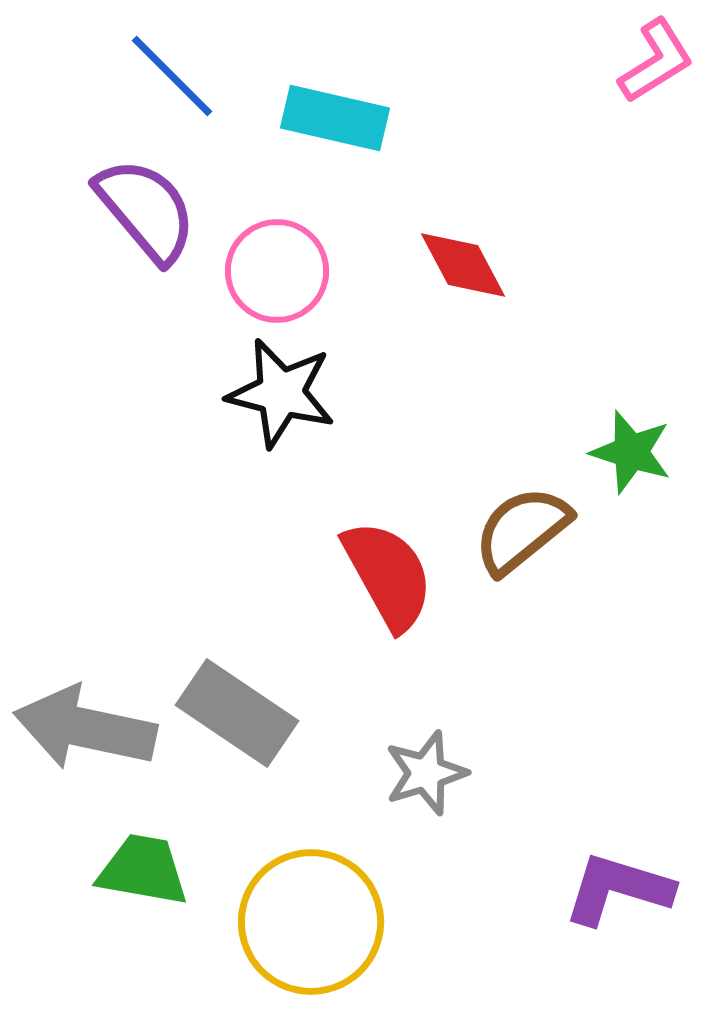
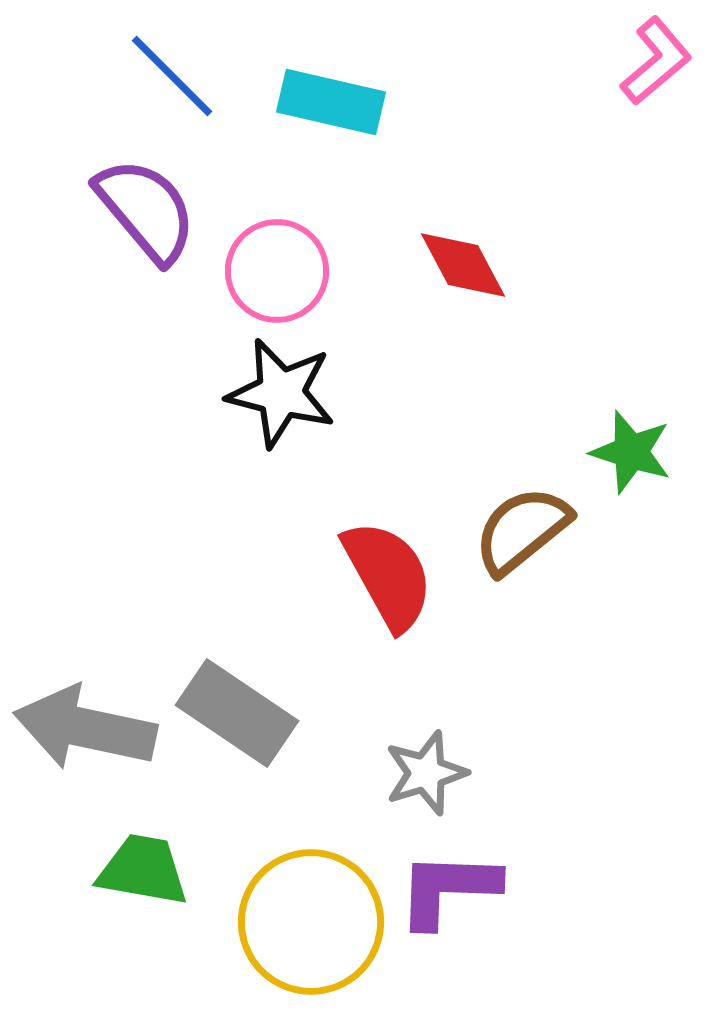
pink L-shape: rotated 8 degrees counterclockwise
cyan rectangle: moved 4 px left, 16 px up
purple L-shape: moved 170 px left; rotated 15 degrees counterclockwise
